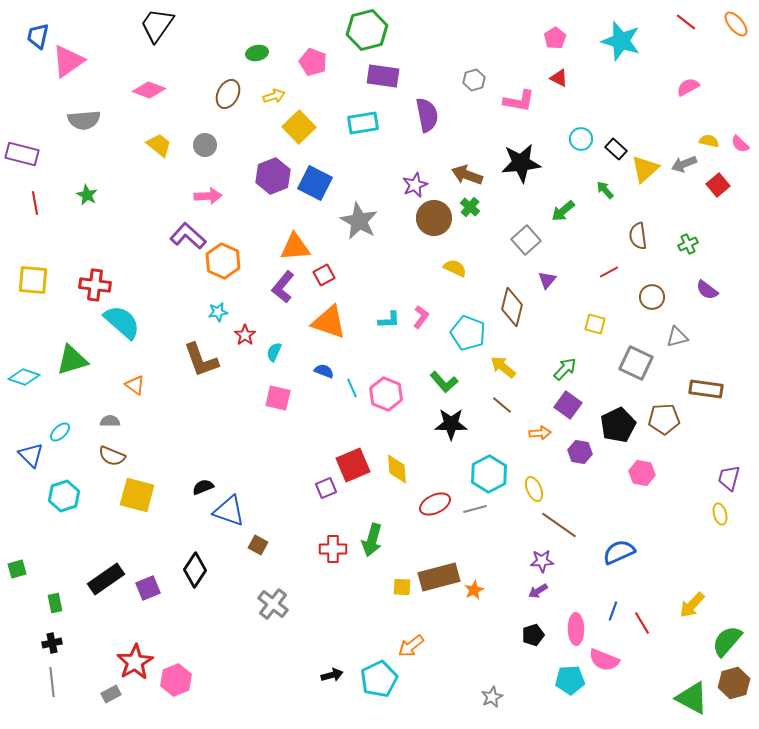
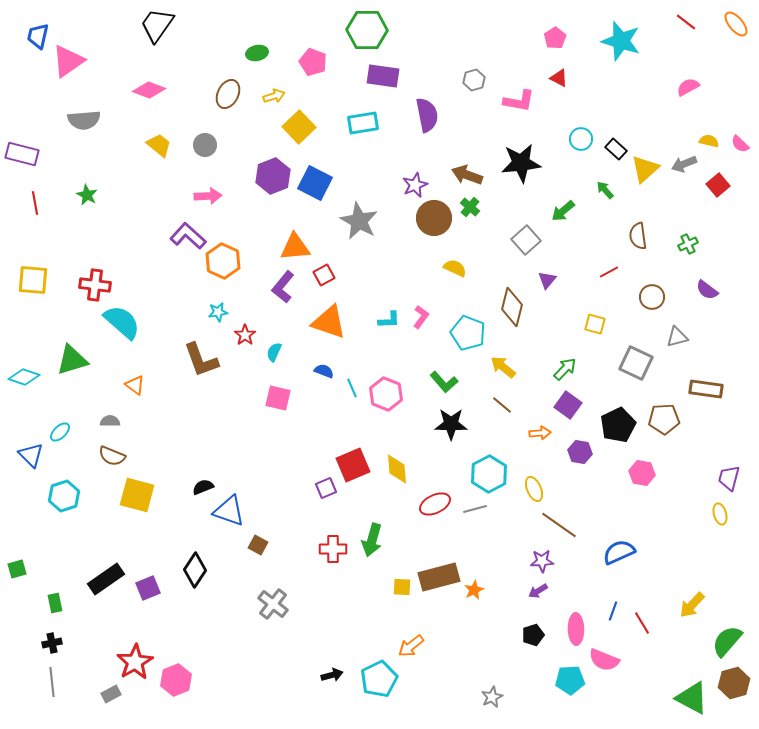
green hexagon at (367, 30): rotated 15 degrees clockwise
